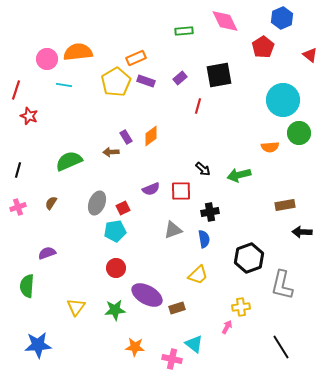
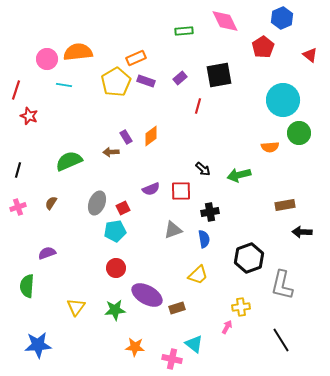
black line at (281, 347): moved 7 px up
